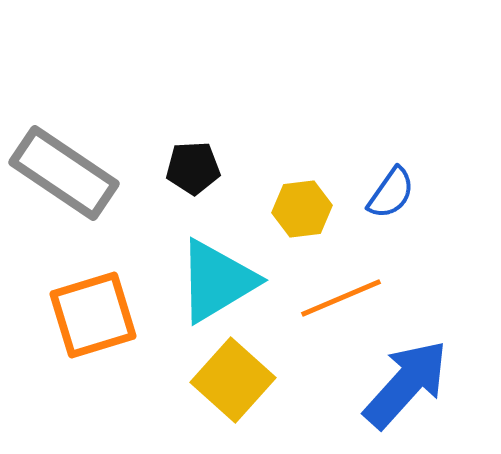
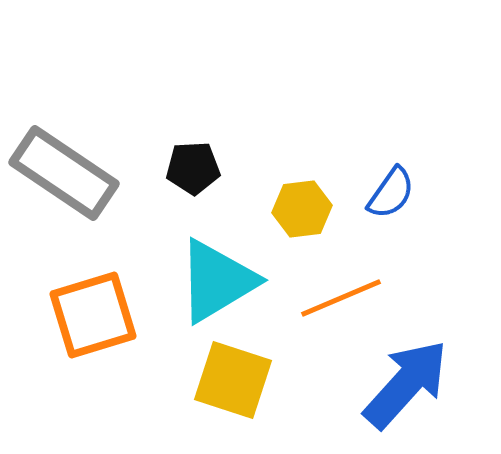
yellow square: rotated 24 degrees counterclockwise
